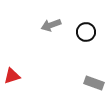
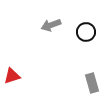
gray rectangle: moved 2 px left; rotated 54 degrees clockwise
